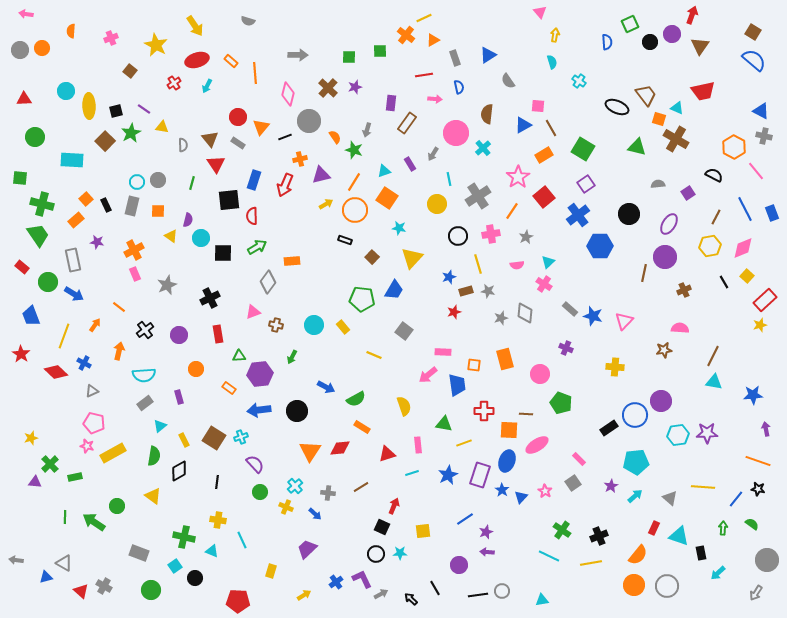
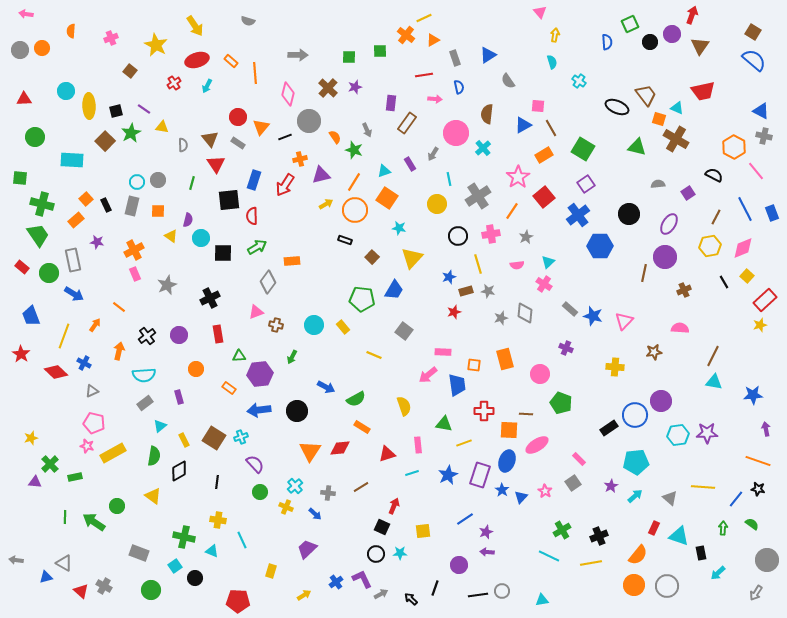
gray arrow at (367, 130): rotated 40 degrees counterclockwise
red arrow at (285, 185): rotated 10 degrees clockwise
green circle at (48, 282): moved 1 px right, 9 px up
pink triangle at (253, 312): moved 3 px right
black cross at (145, 330): moved 2 px right, 6 px down
brown star at (664, 350): moved 10 px left, 2 px down
green cross at (562, 530): rotated 24 degrees clockwise
black line at (435, 588): rotated 49 degrees clockwise
